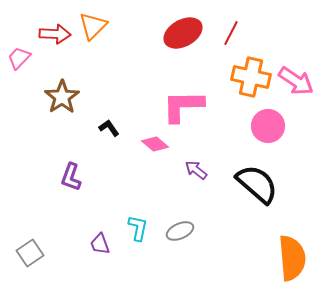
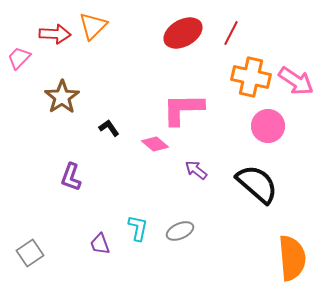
pink L-shape: moved 3 px down
